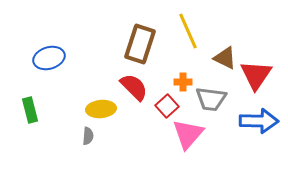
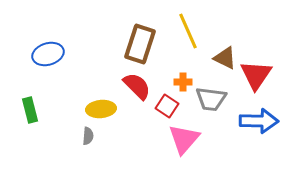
blue ellipse: moved 1 px left, 4 px up
red semicircle: moved 3 px right, 1 px up
red square: rotated 15 degrees counterclockwise
pink triangle: moved 4 px left, 5 px down
